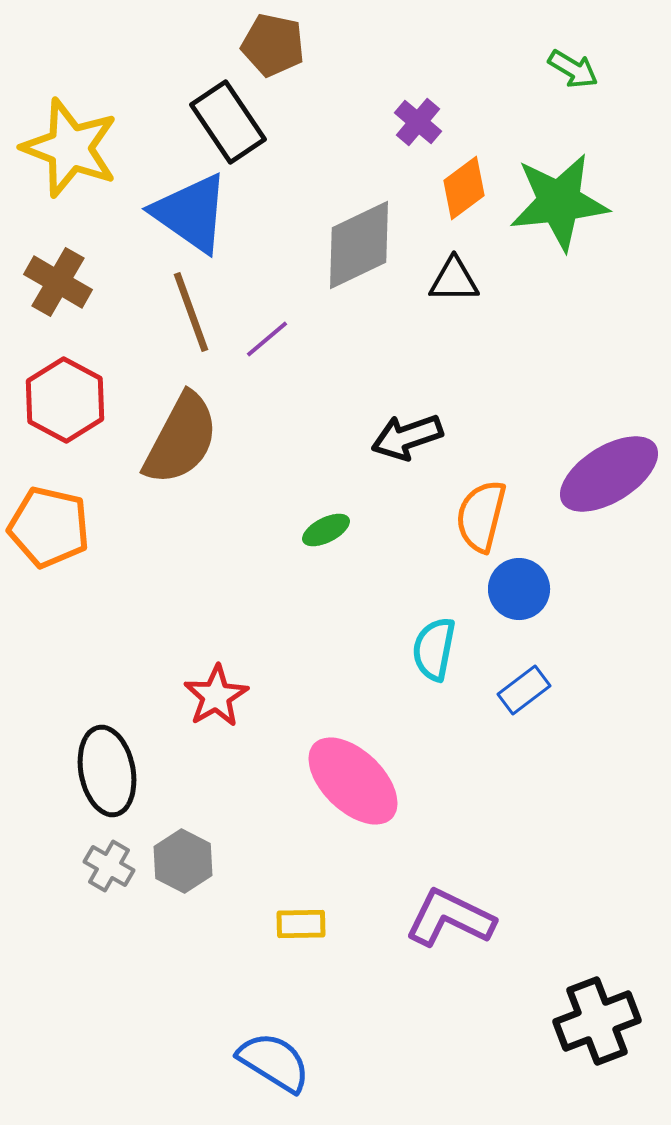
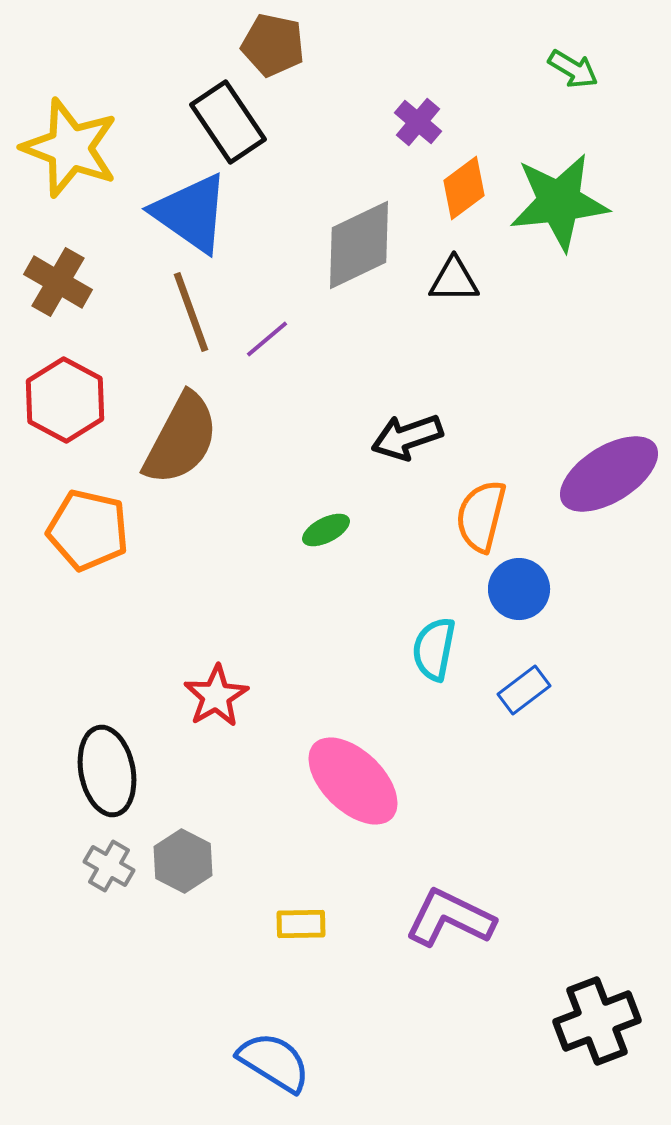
orange pentagon: moved 39 px right, 3 px down
